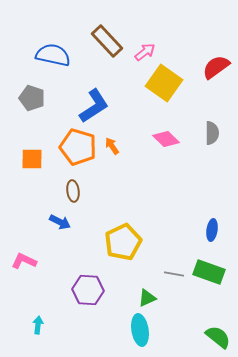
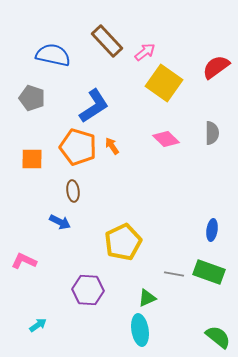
cyan arrow: rotated 48 degrees clockwise
